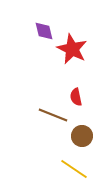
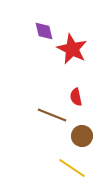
brown line: moved 1 px left
yellow line: moved 2 px left, 1 px up
